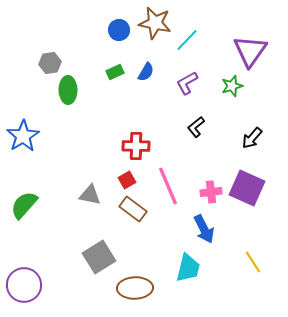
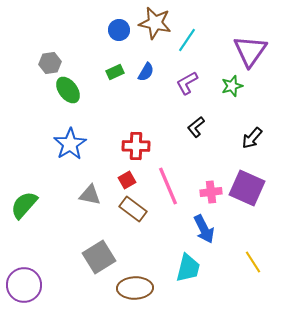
cyan line: rotated 10 degrees counterclockwise
green ellipse: rotated 36 degrees counterclockwise
blue star: moved 47 px right, 8 px down
